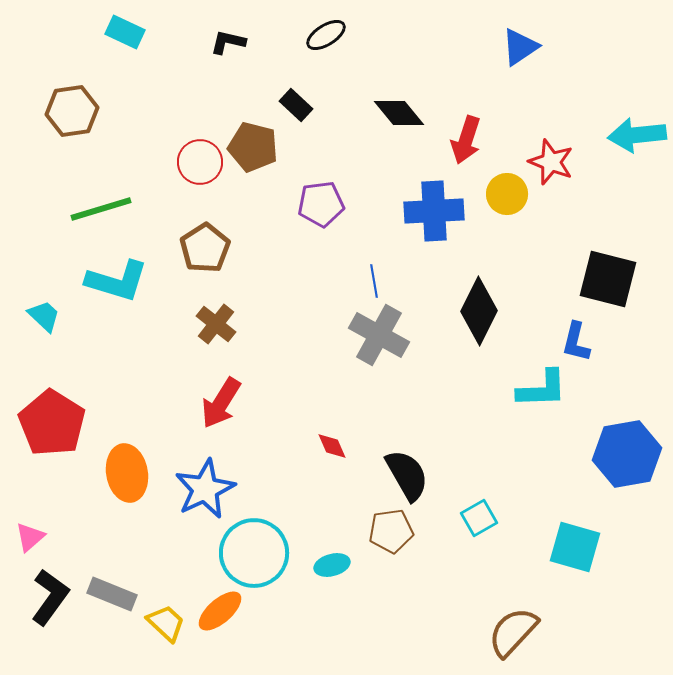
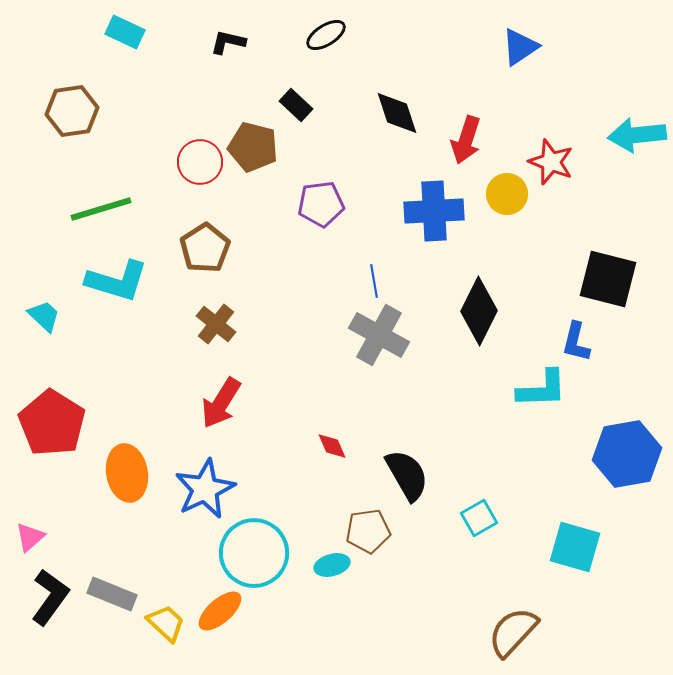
black diamond at (399, 113): moved 2 px left; rotated 21 degrees clockwise
brown pentagon at (391, 531): moved 23 px left
